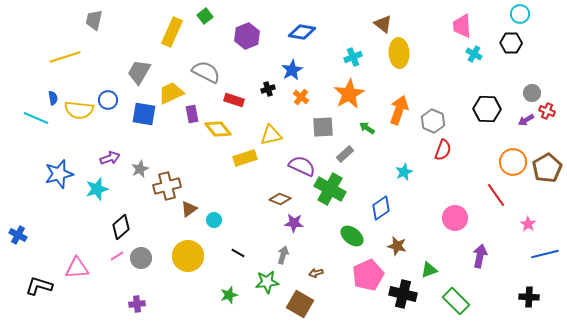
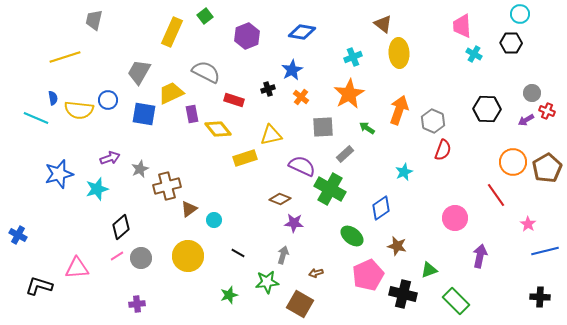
blue line at (545, 254): moved 3 px up
black cross at (529, 297): moved 11 px right
